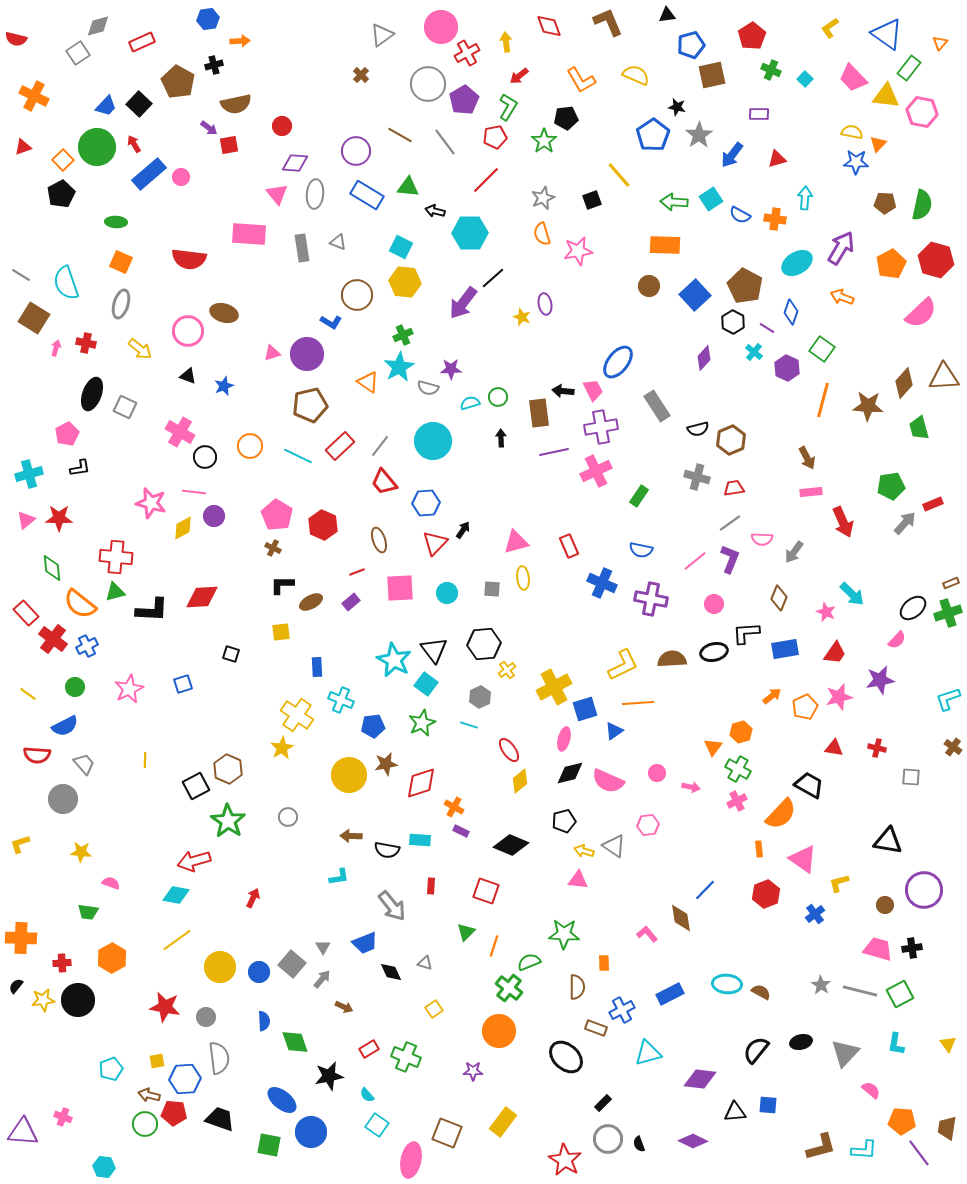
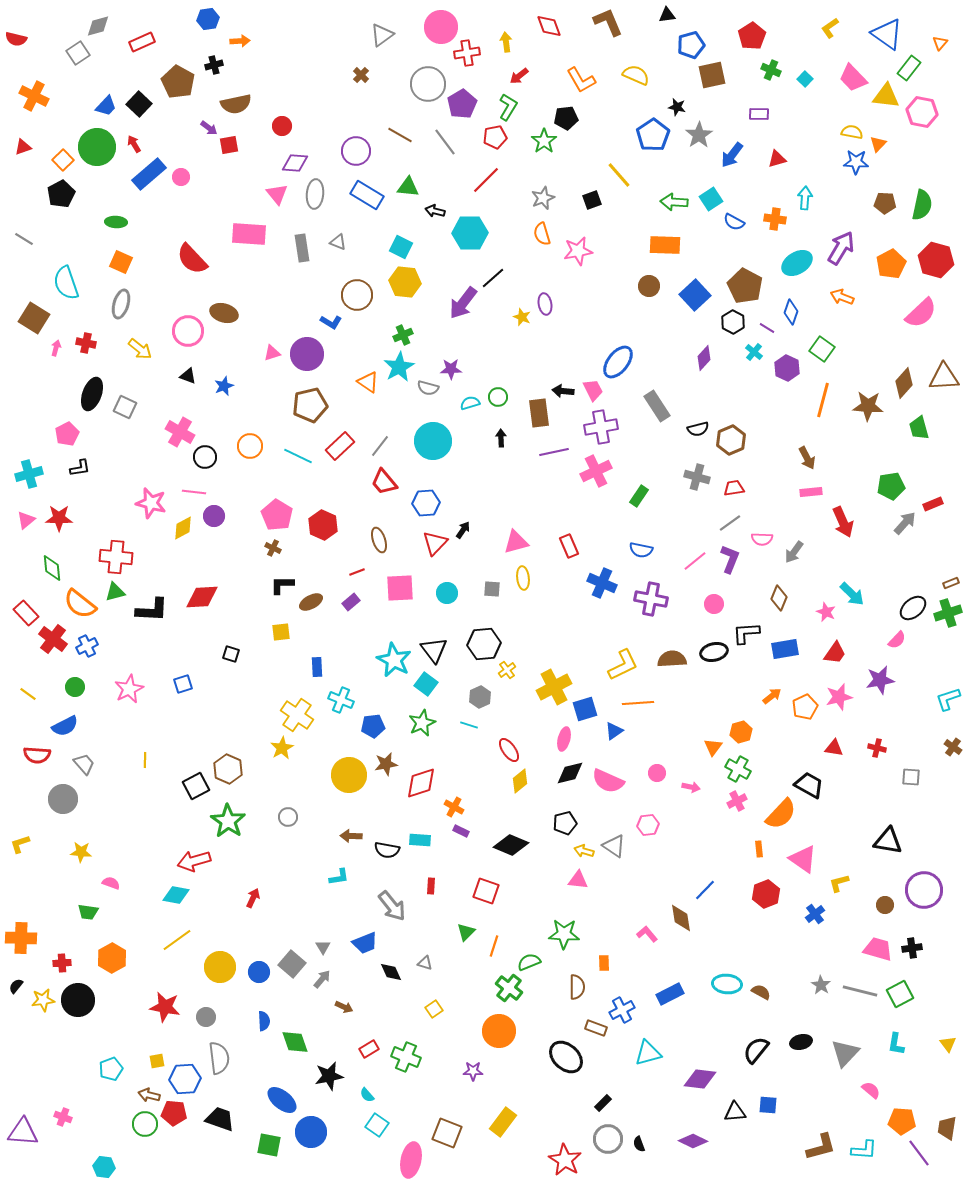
red cross at (467, 53): rotated 20 degrees clockwise
purple pentagon at (464, 100): moved 2 px left, 4 px down
blue semicircle at (740, 215): moved 6 px left, 7 px down
red semicircle at (189, 259): moved 3 px right; rotated 40 degrees clockwise
gray line at (21, 275): moved 3 px right, 36 px up
black pentagon at (564, 821): moved 1 px right, 2 px down
